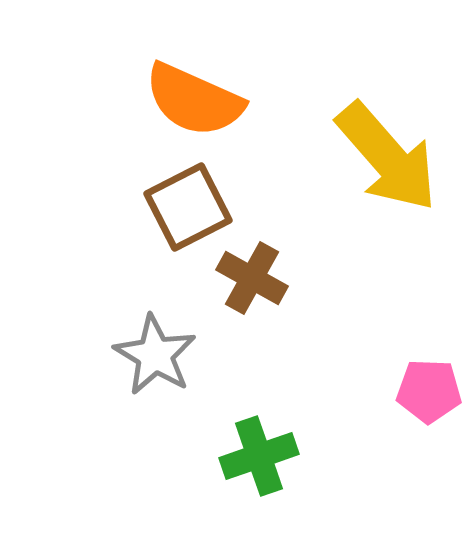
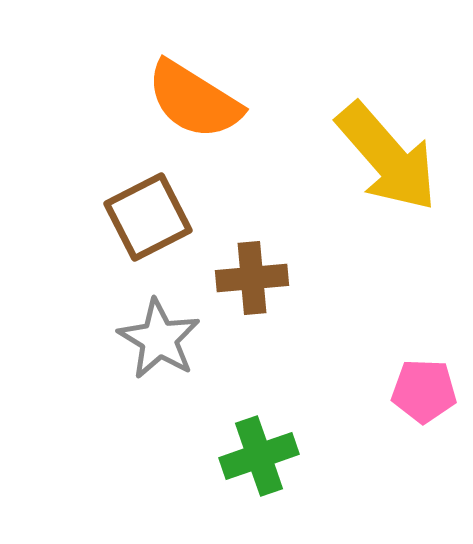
orange semicircle: rotated 8 degrees clockwise
brown square: moved 40 px left, 10 px down
brown cross: rotated 34 degrees counterclockwise
gray star: moved 4 px right, 16 px up
pink pentagon: moved 5 px left
